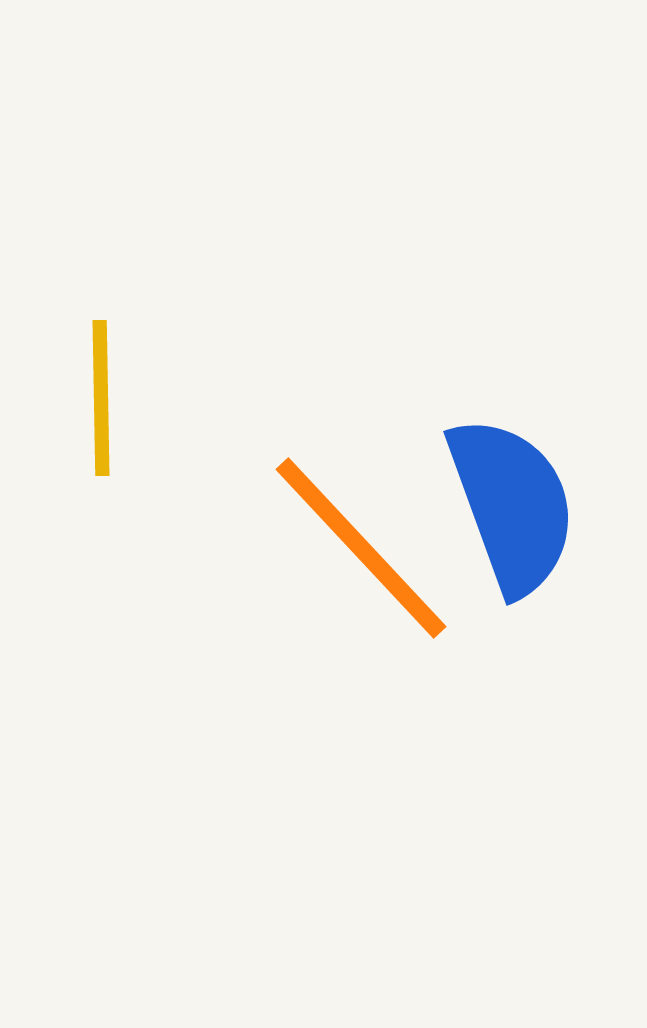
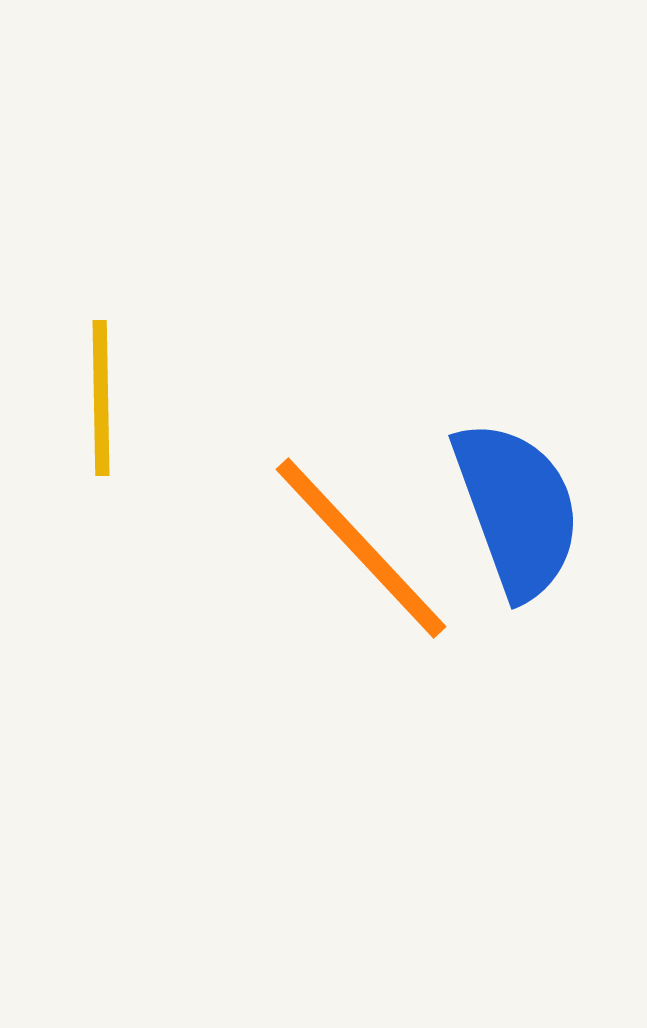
blue semicircle: moved 5 px right, 4 px down
